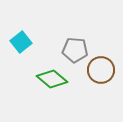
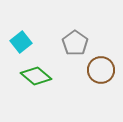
gray pentagon: moved 7 px up; rotated 30 degrees clockwise
green diamond: moved 16 px left, 3 px up
